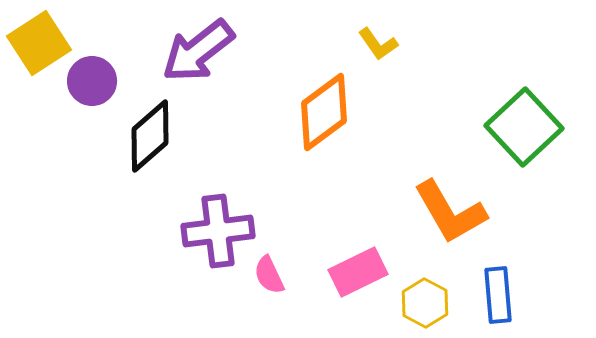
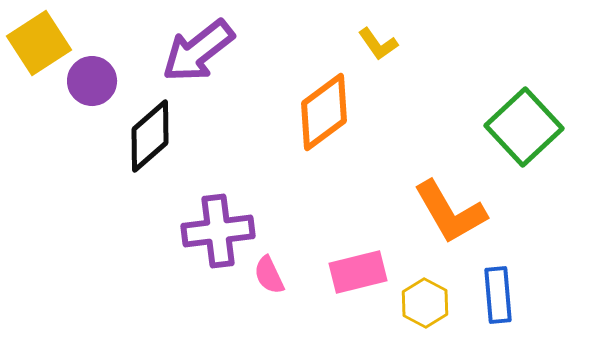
pink rectangle: rotated 12 degrees clockwise
